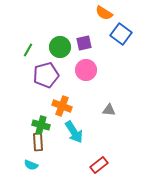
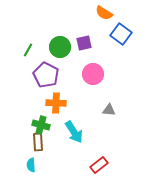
pink circle: moved 7 px right, 4 px down
purple pentagon: rotated 30 degrees counterclockwise
orange cross: moved 6 px left, 3 px up; rotated 18 degrees counterclockwise
cyan semicircle: rotated 64 degrees clockwise
